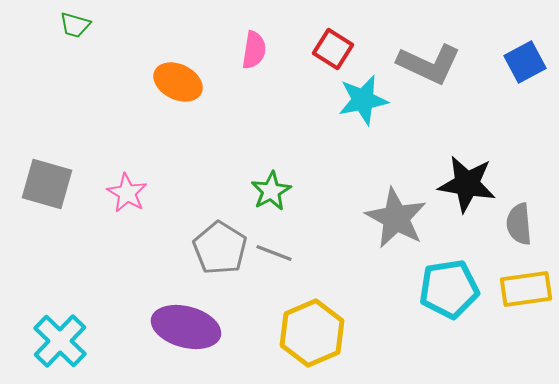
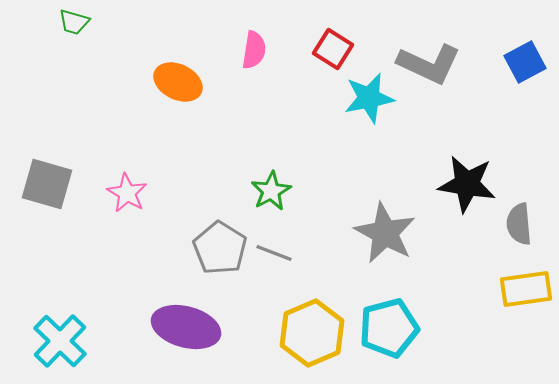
green trapezoid: moved 1 px left, 3 px up
cyan star: moved 6 px right, 2 px up
gray star: moved 11 px left, 15 px down
cyan pentagon: moved 60 px left, 39 px down; rotated 6 degrees counterclockwise
